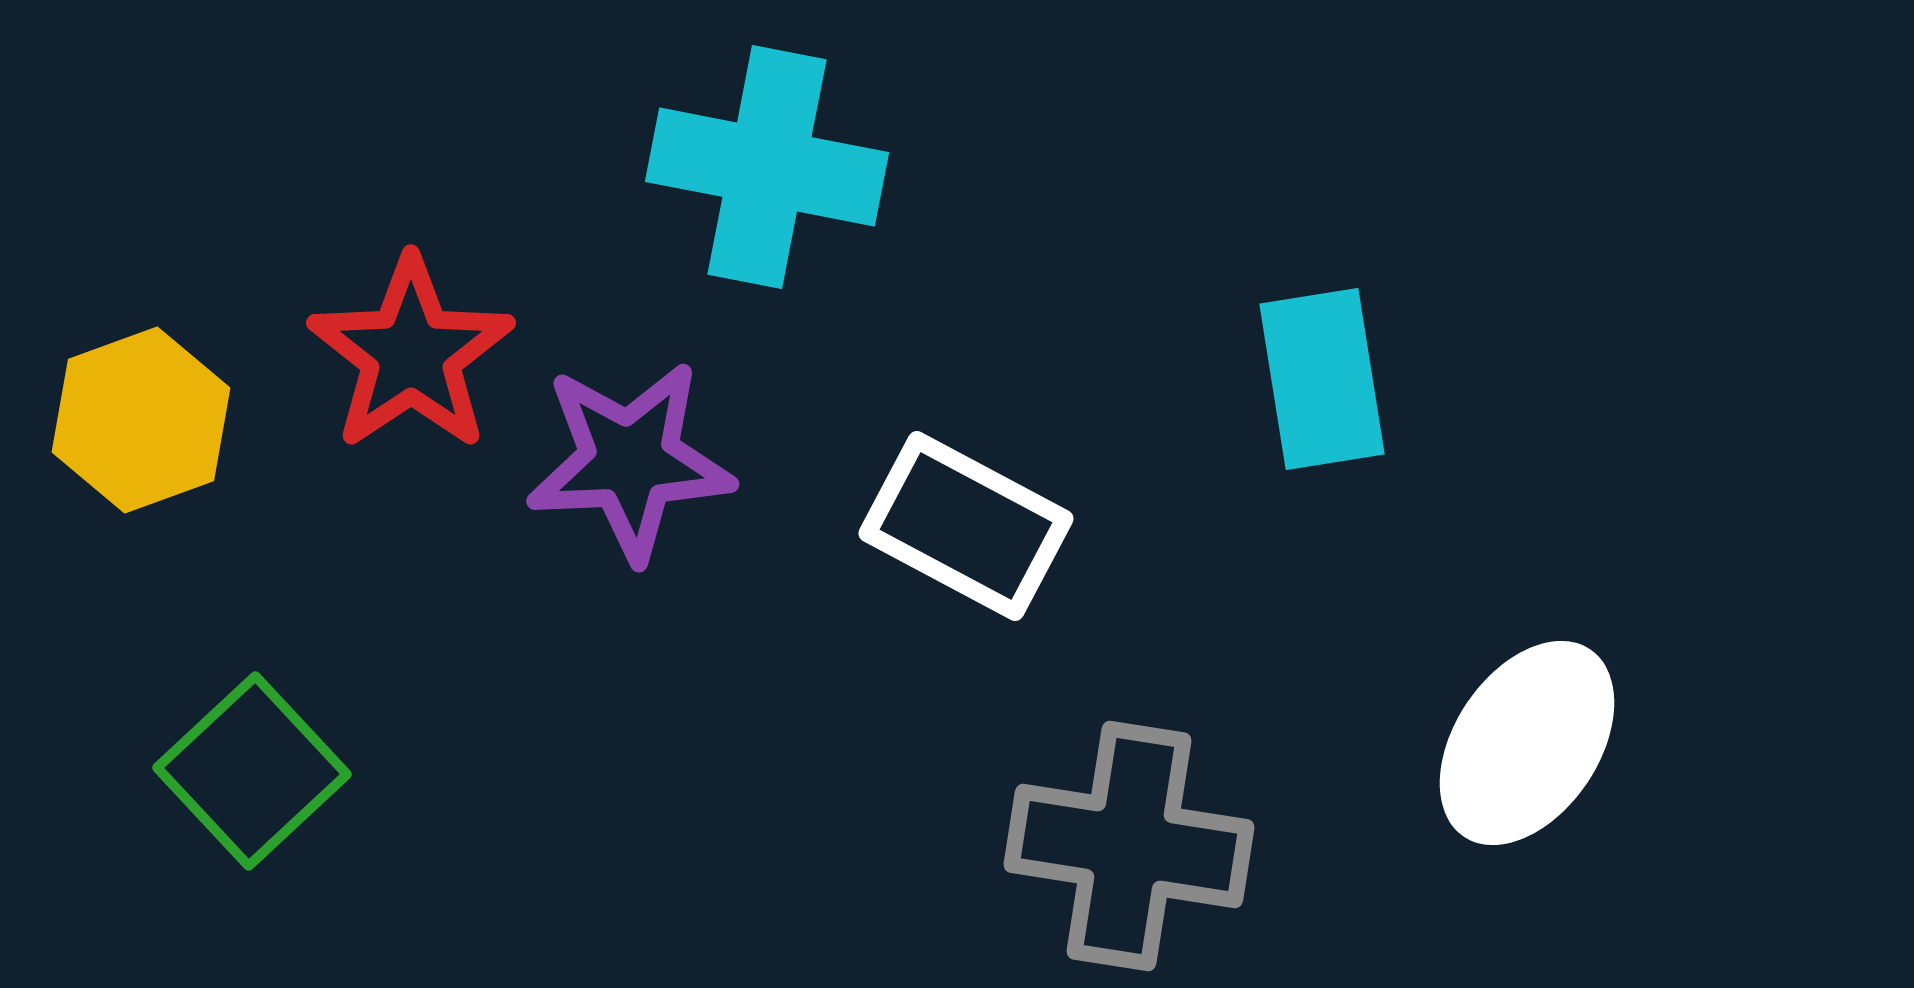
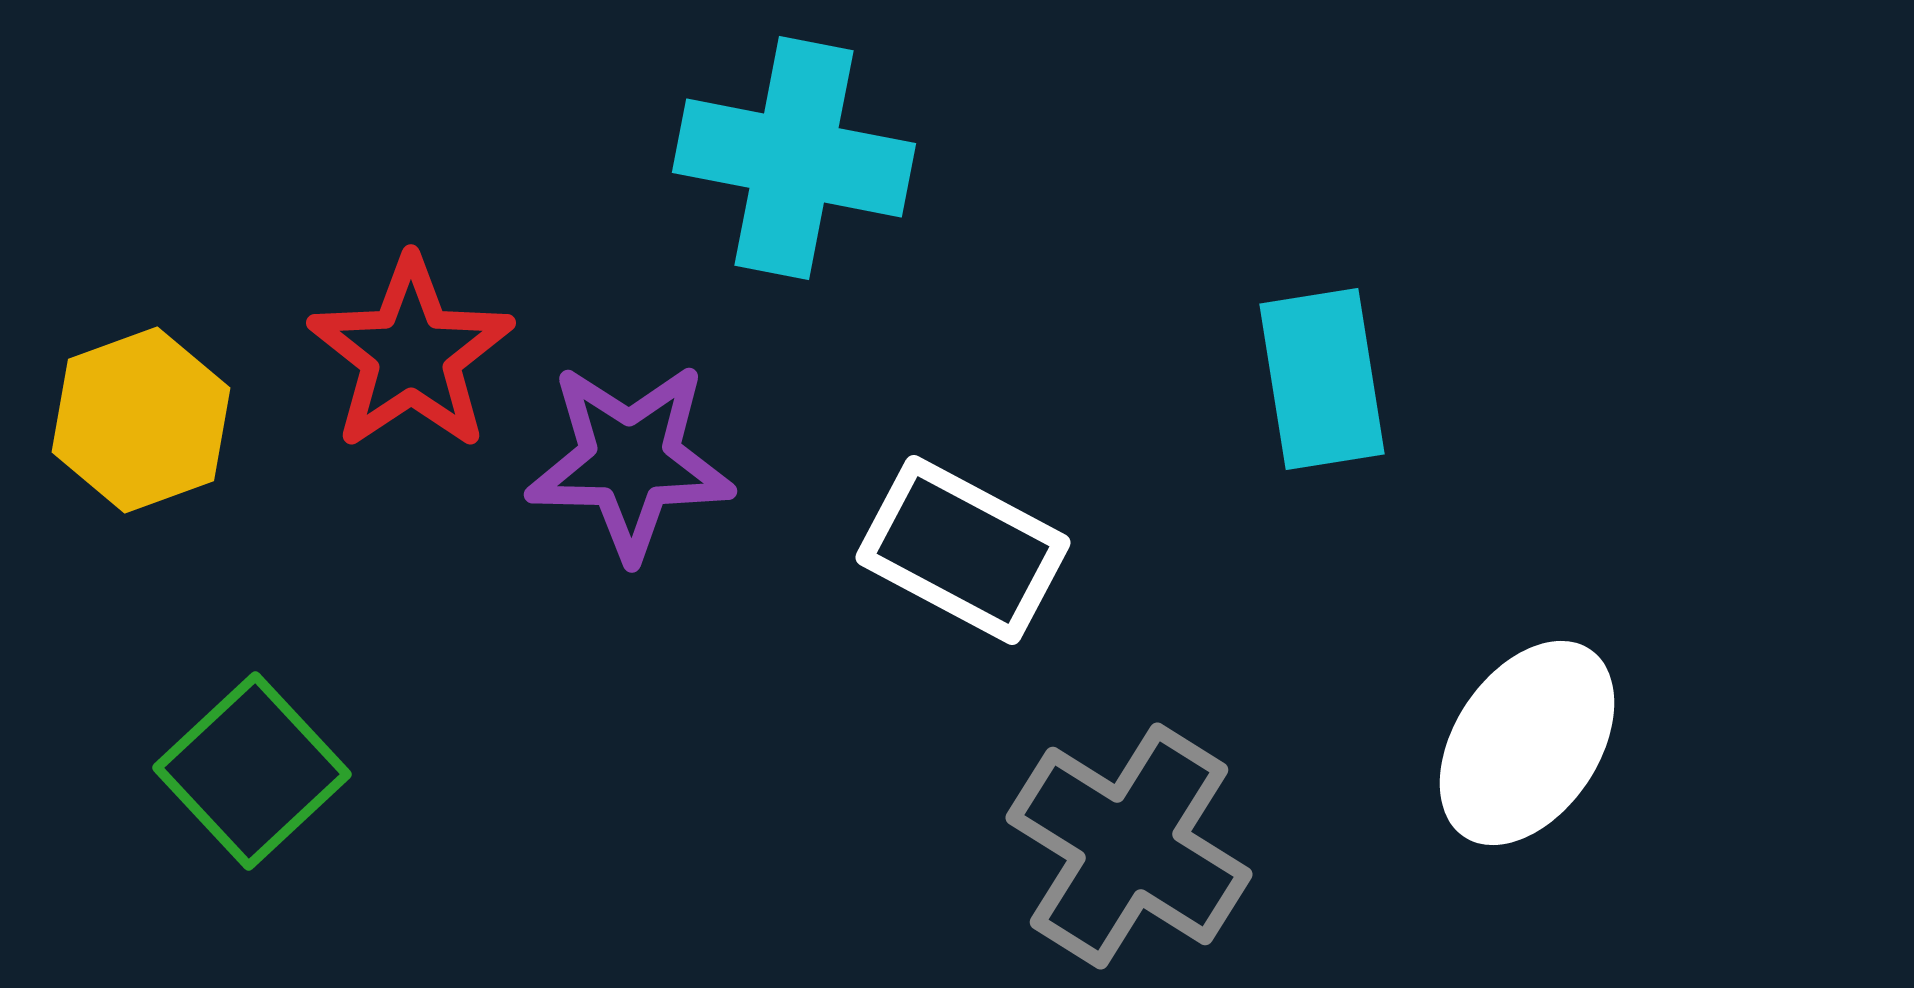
cyan cross: moved 27 px right, 9 px up
purple star: rotated 4 degrees clockwise
white rectangle: moved 3 px left, 24 px down
gray cross: rotated 23 degrees clockwise
